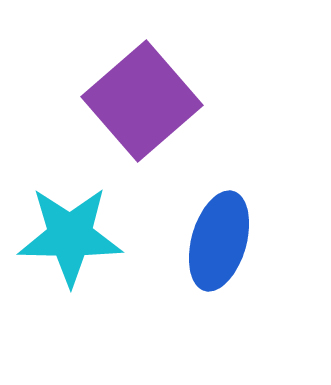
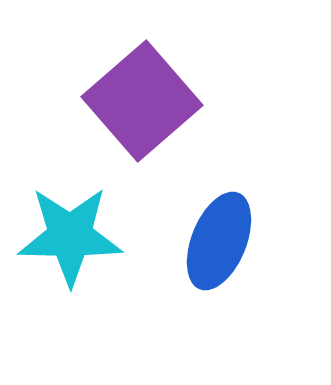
blue ellipse: rotated 6 degrees clockwise
